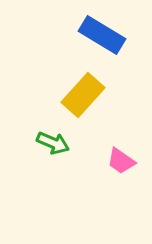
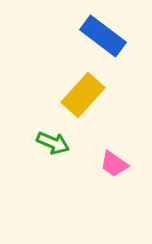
blue rectangle: moved 1 px right, 1 px down; rotated 6 degrees clockwise
pink trapezoid: moved 7 px left, 3 px down
